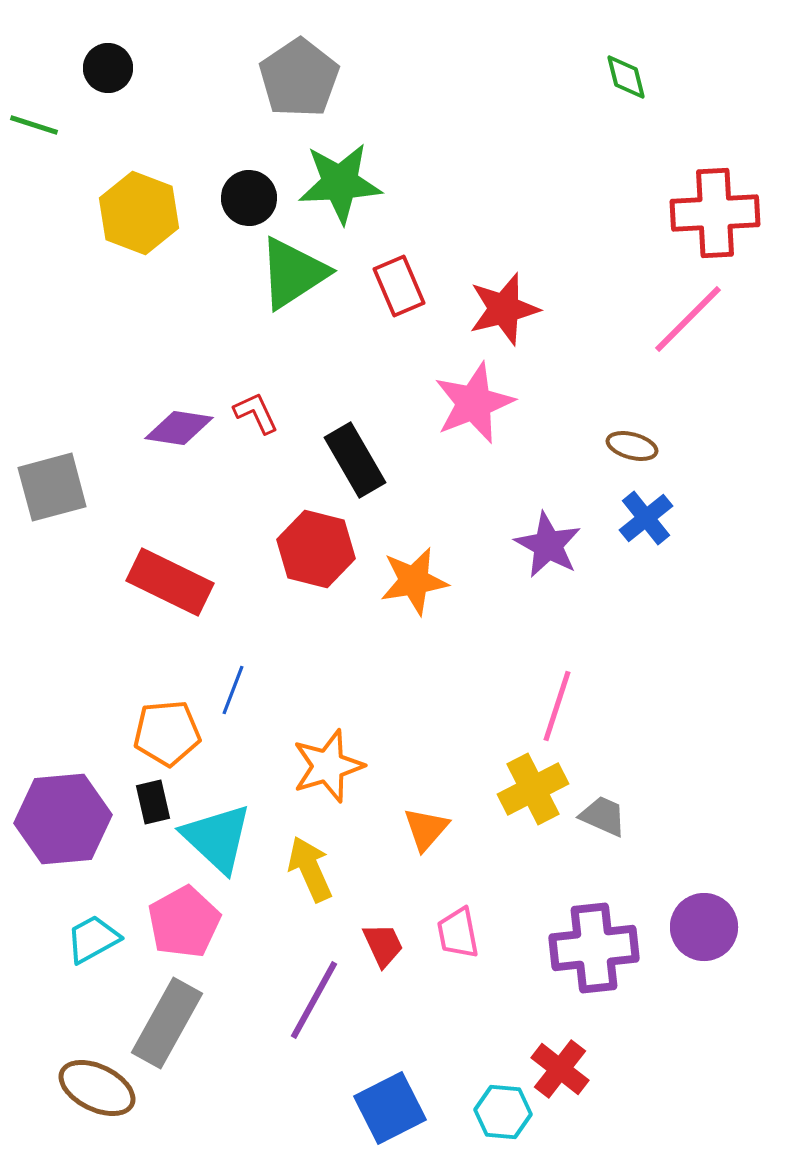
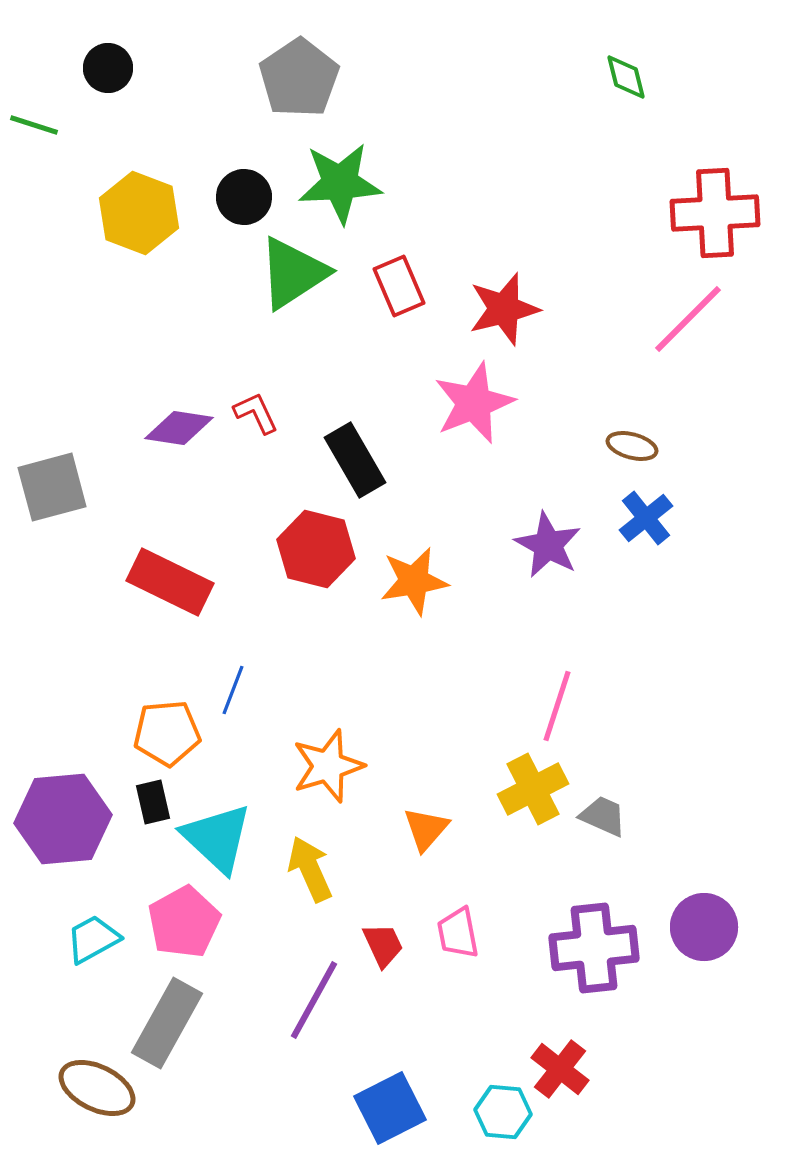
black circle at (249, 198): moved 5 px left, 1 px up
